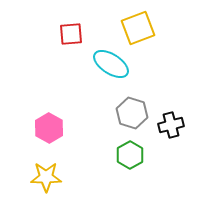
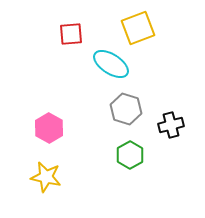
gray hexagon: moved 6 px left, 4 px up
yellow star: rotated 12 degrees clockwise
